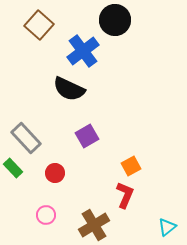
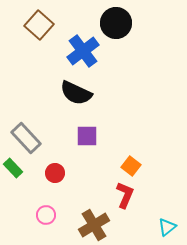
black circle: moved 1 px right, 3 px down
black semicircle: moved 7 px right, 4 px down
purple square: rotated 30 degrees clockwise
orange square: rotated 24 degrees counterclockwise
